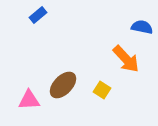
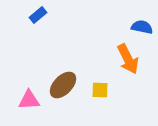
orange arrow: moved 2 px right; rotated 16 degrees clockwise
yellow square: moved 2 px left; rotated 30 degrees counterclockwise
